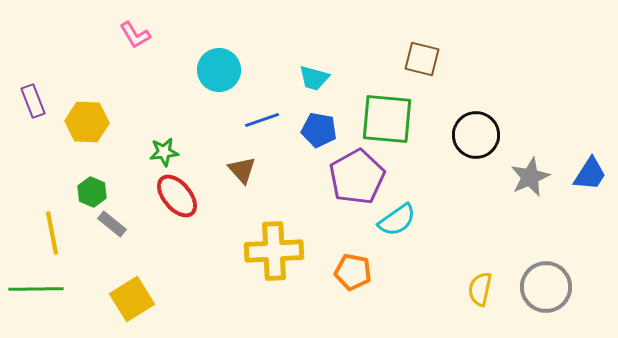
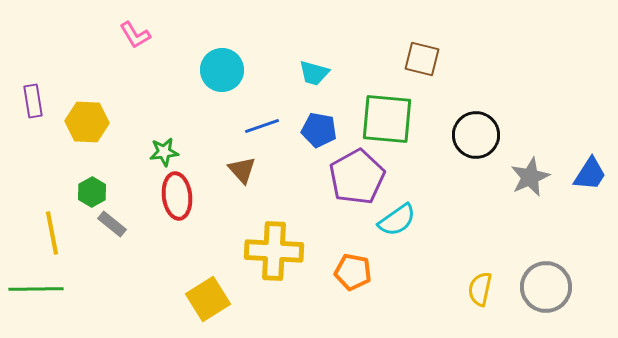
cyan circle: moved 3 px right
cyan trapezoid: moved 5 px up
purple rectangle: rotated 12 degrees clockwise
blue line: moved 6 px down
green hexagon: rotated 8 degrees clockwise
red ellipse: rotated 33 degrees clockwise
yellow cross: rotated 6 degrees clockwise
yellow square: moved 76 px right
